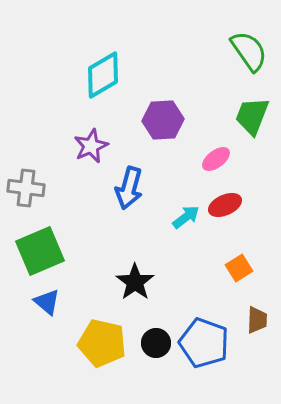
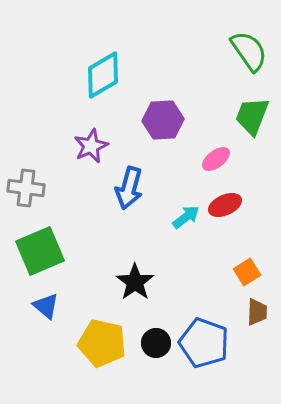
orange square: moved 8 px right, 4 px down
blue triangle: moved 1 px left, 4 px down
brown trapezoid: moved 8 px up
